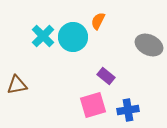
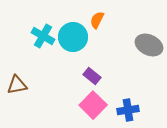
orange semicircle: moved 1 px left, 1 px up
cyan cross: rotated 15 degrees counterclockwise
purple rectangle: moved 14 px left
pink square: rotated 28 degrees counterclockwise
